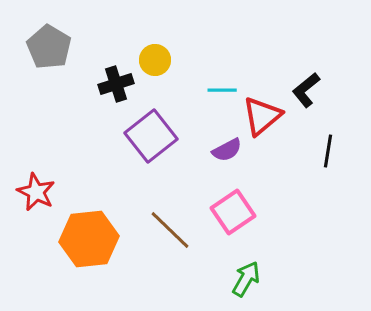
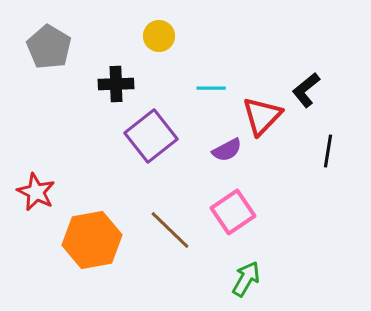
yellow circle: moved 4 px right, 24 px up
black cross: rotated 16 degrees clockwise
cyan line: moved 11 px left, 2 px up
red triangle: rotated 6 degrees counterclockwise
orange hexagon: moved 3 px right, 1 px down; rotated 4 degrees counterclockwise
